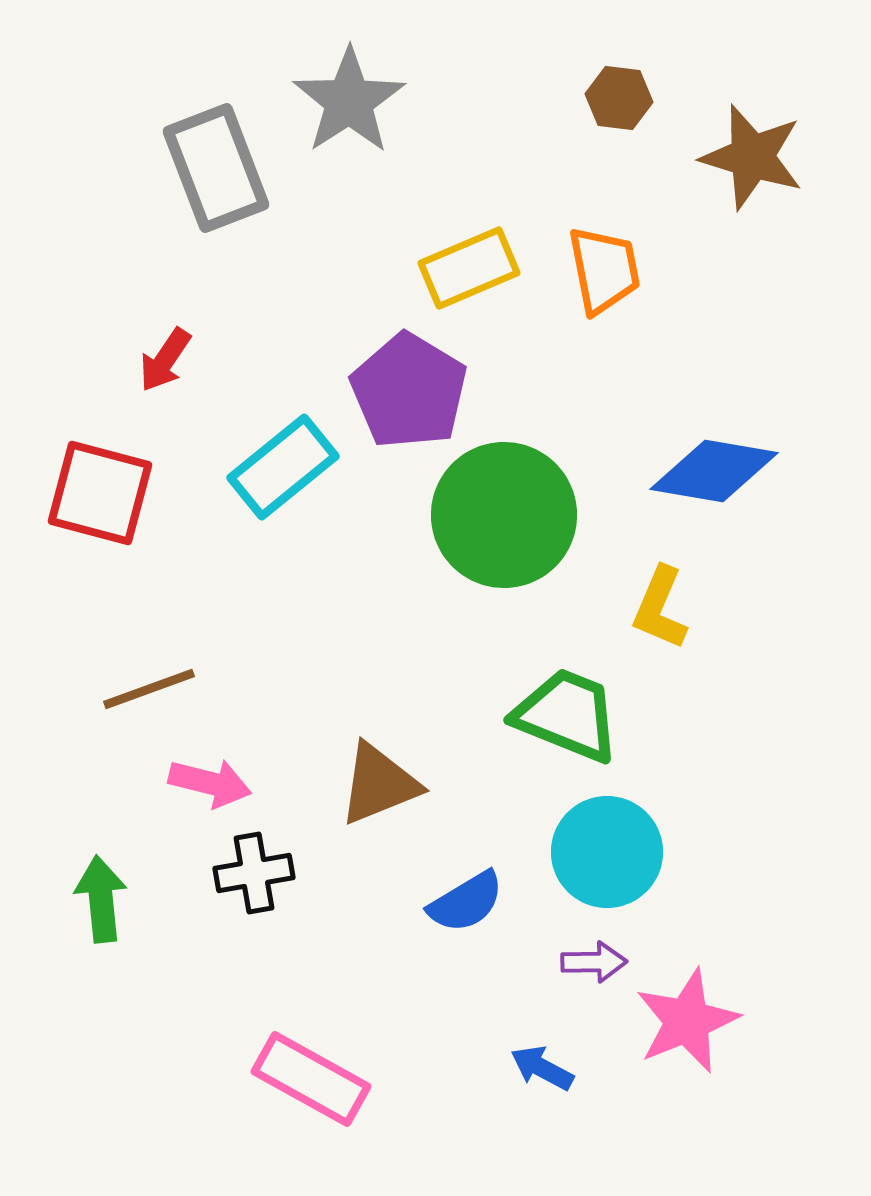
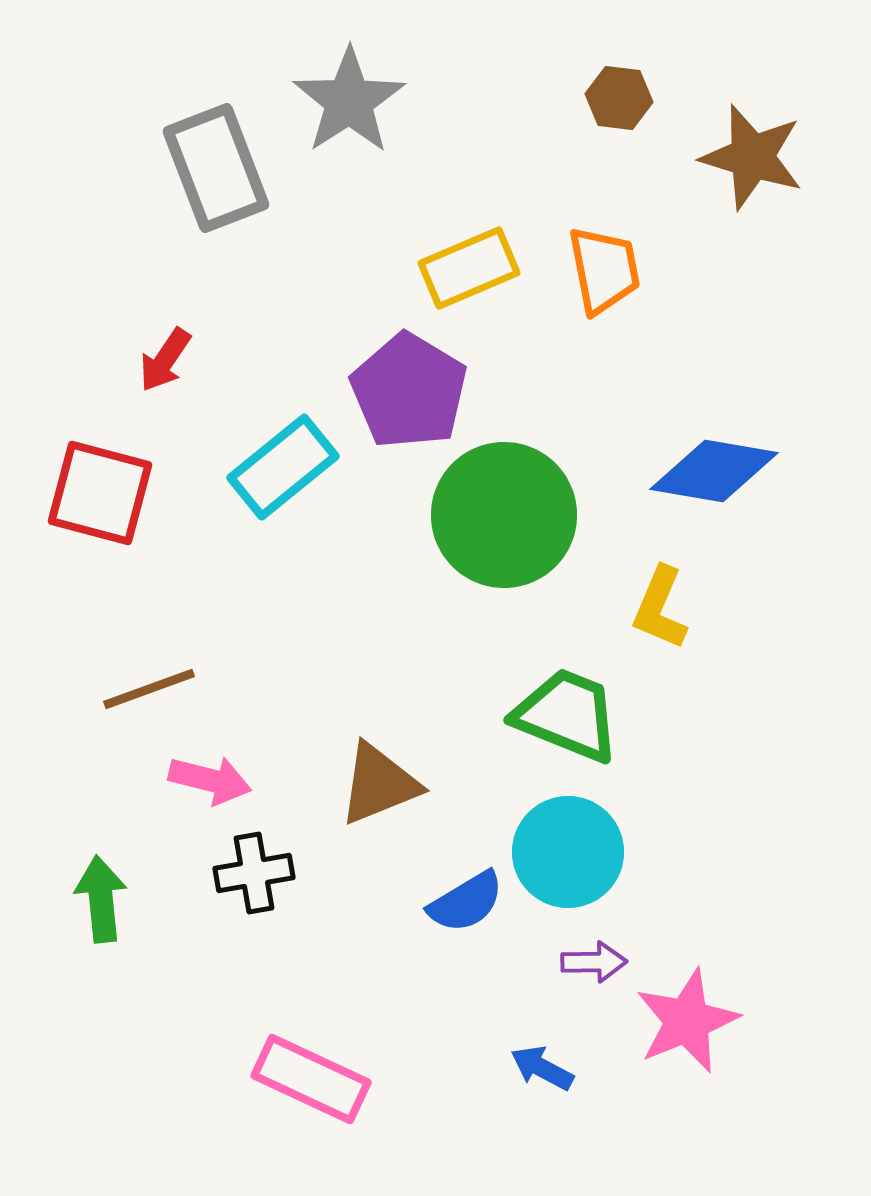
pink arrow: moved 3 px up
cyan circle: moved 39 px left
pink rectangle: rotated 4 degrees counterclockwise
